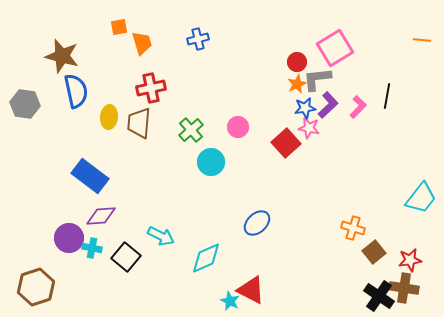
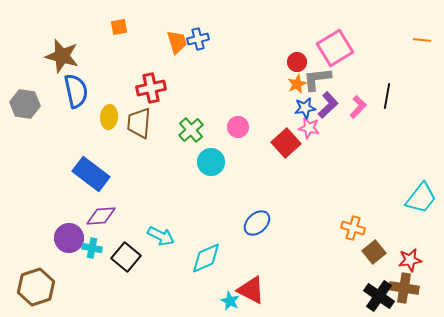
orange trapezoid: moved 35 px right, 1 px up
blue rectangle: moved 1 px right, 2 px up
